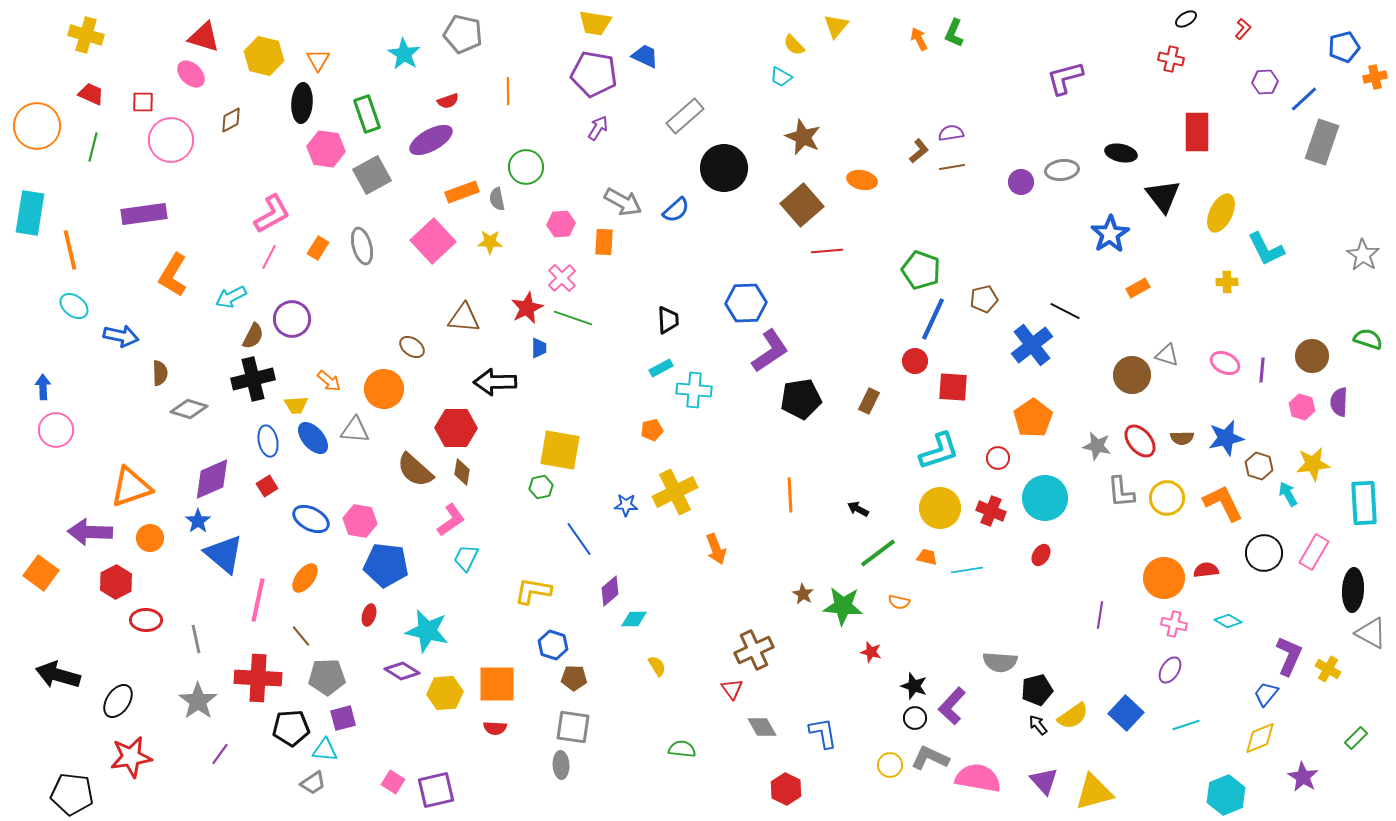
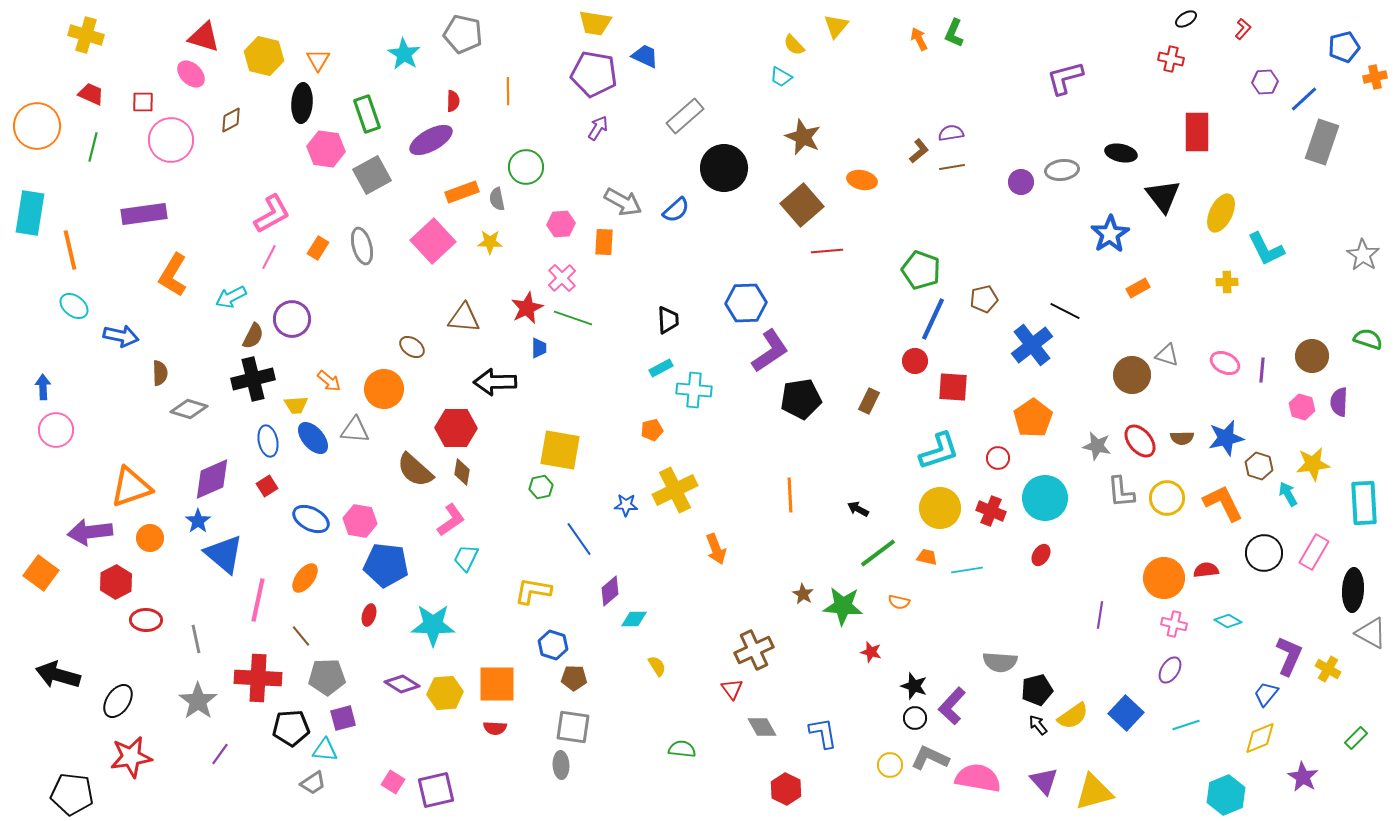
red semicircle at (448, 101): moved 5 px right; rotated 70 degrees counterclockwise
yellow cross at (675, 492): moved 2 px up
purple arrow at (90, 532): rotated 9 degrees counterclockwise
cyan star at (427, 631): moved 6 px right, 6 px up; rotated 12 degrees counterclockwise
purple diamond at (402, 671): moved 13 px down
